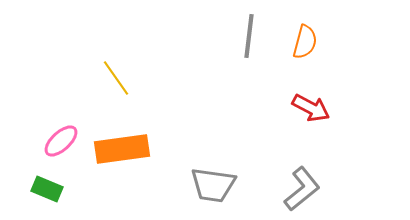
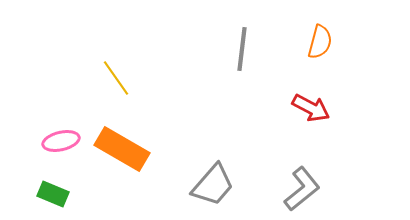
gray line: moved 7 px left, 13 px down
orange semicircle: moved 15 px right
pink ellipse: rotated 30 degrees clockwise
orange rectangle: rotated 38 degrees clockwise
gray trapezoid: rotated 57 degrees counterclockwise
green rectangle: moved 6 px right, 5 px down
